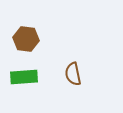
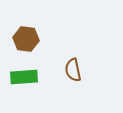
brown semicircle: moved 4 px up
